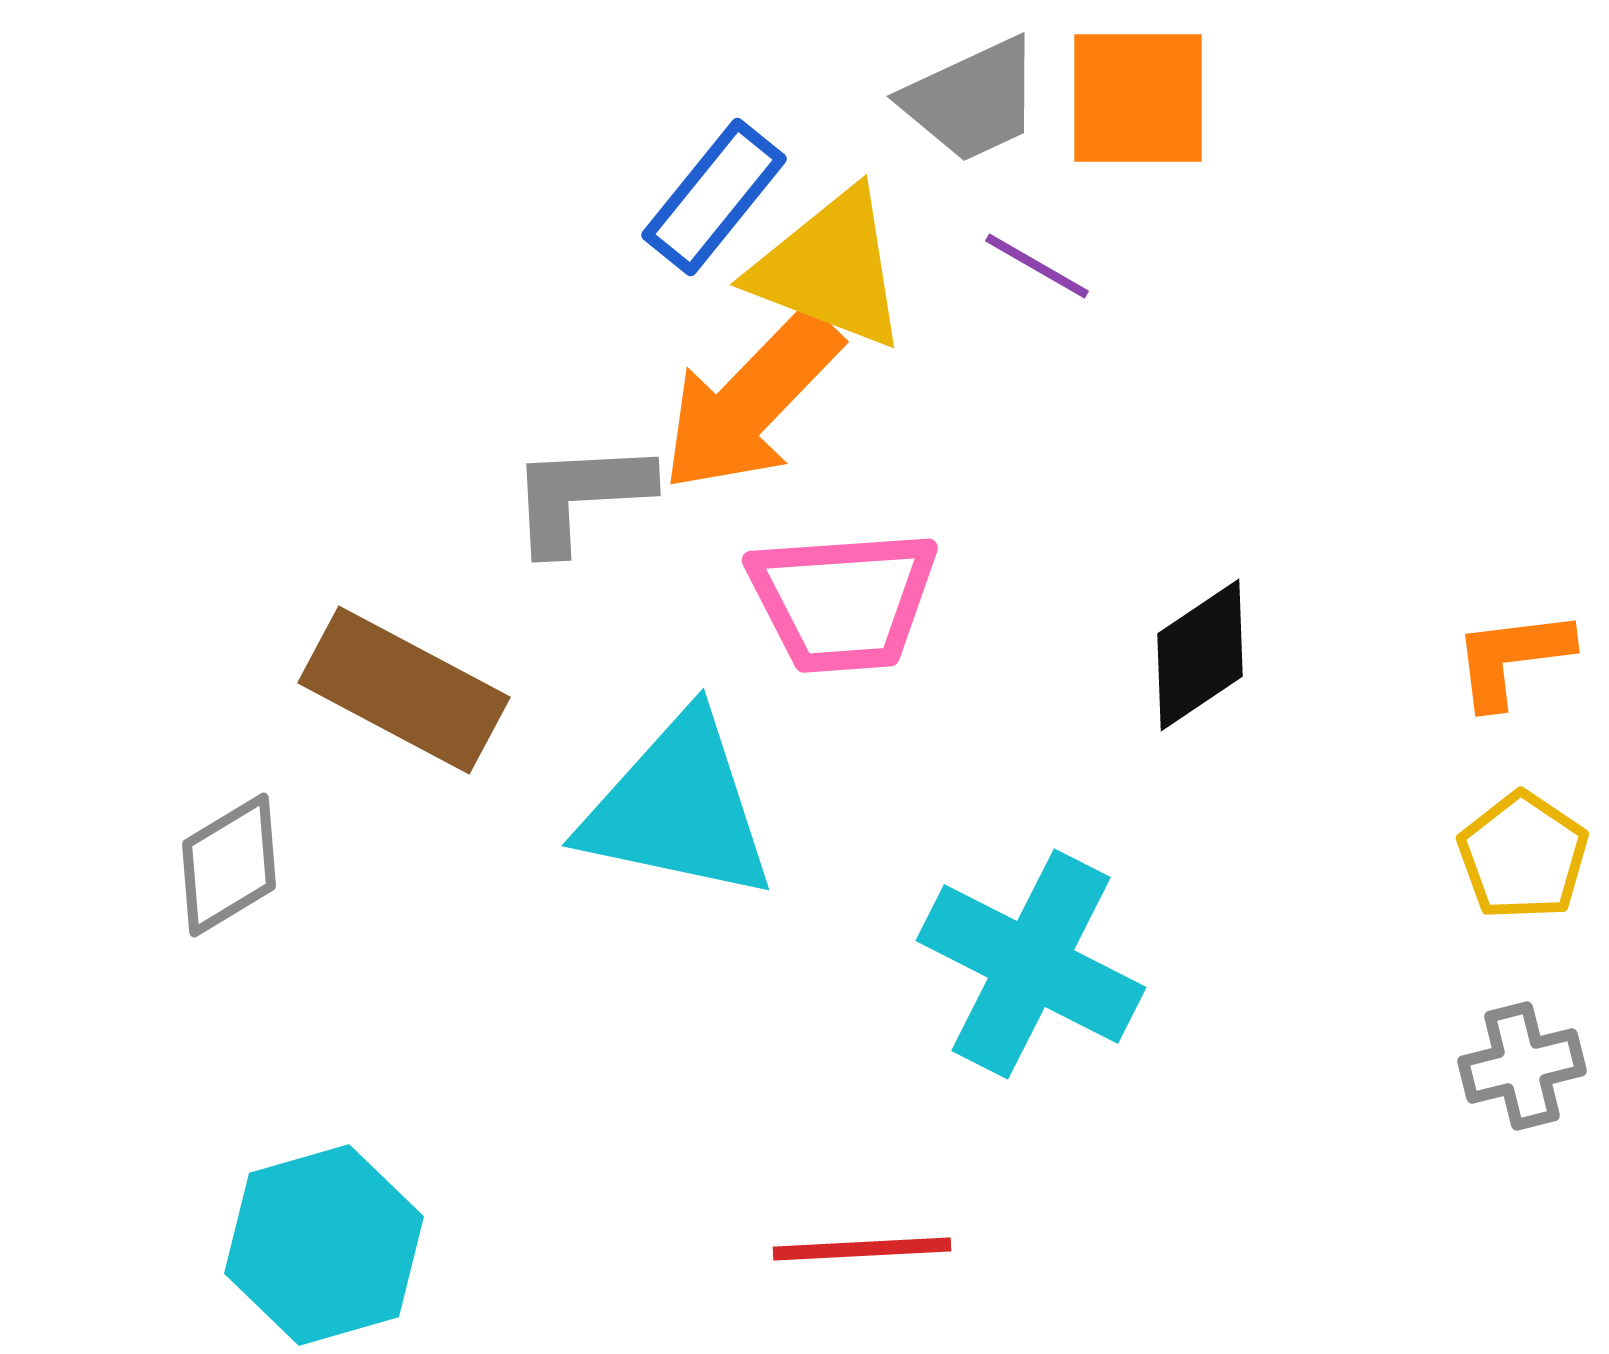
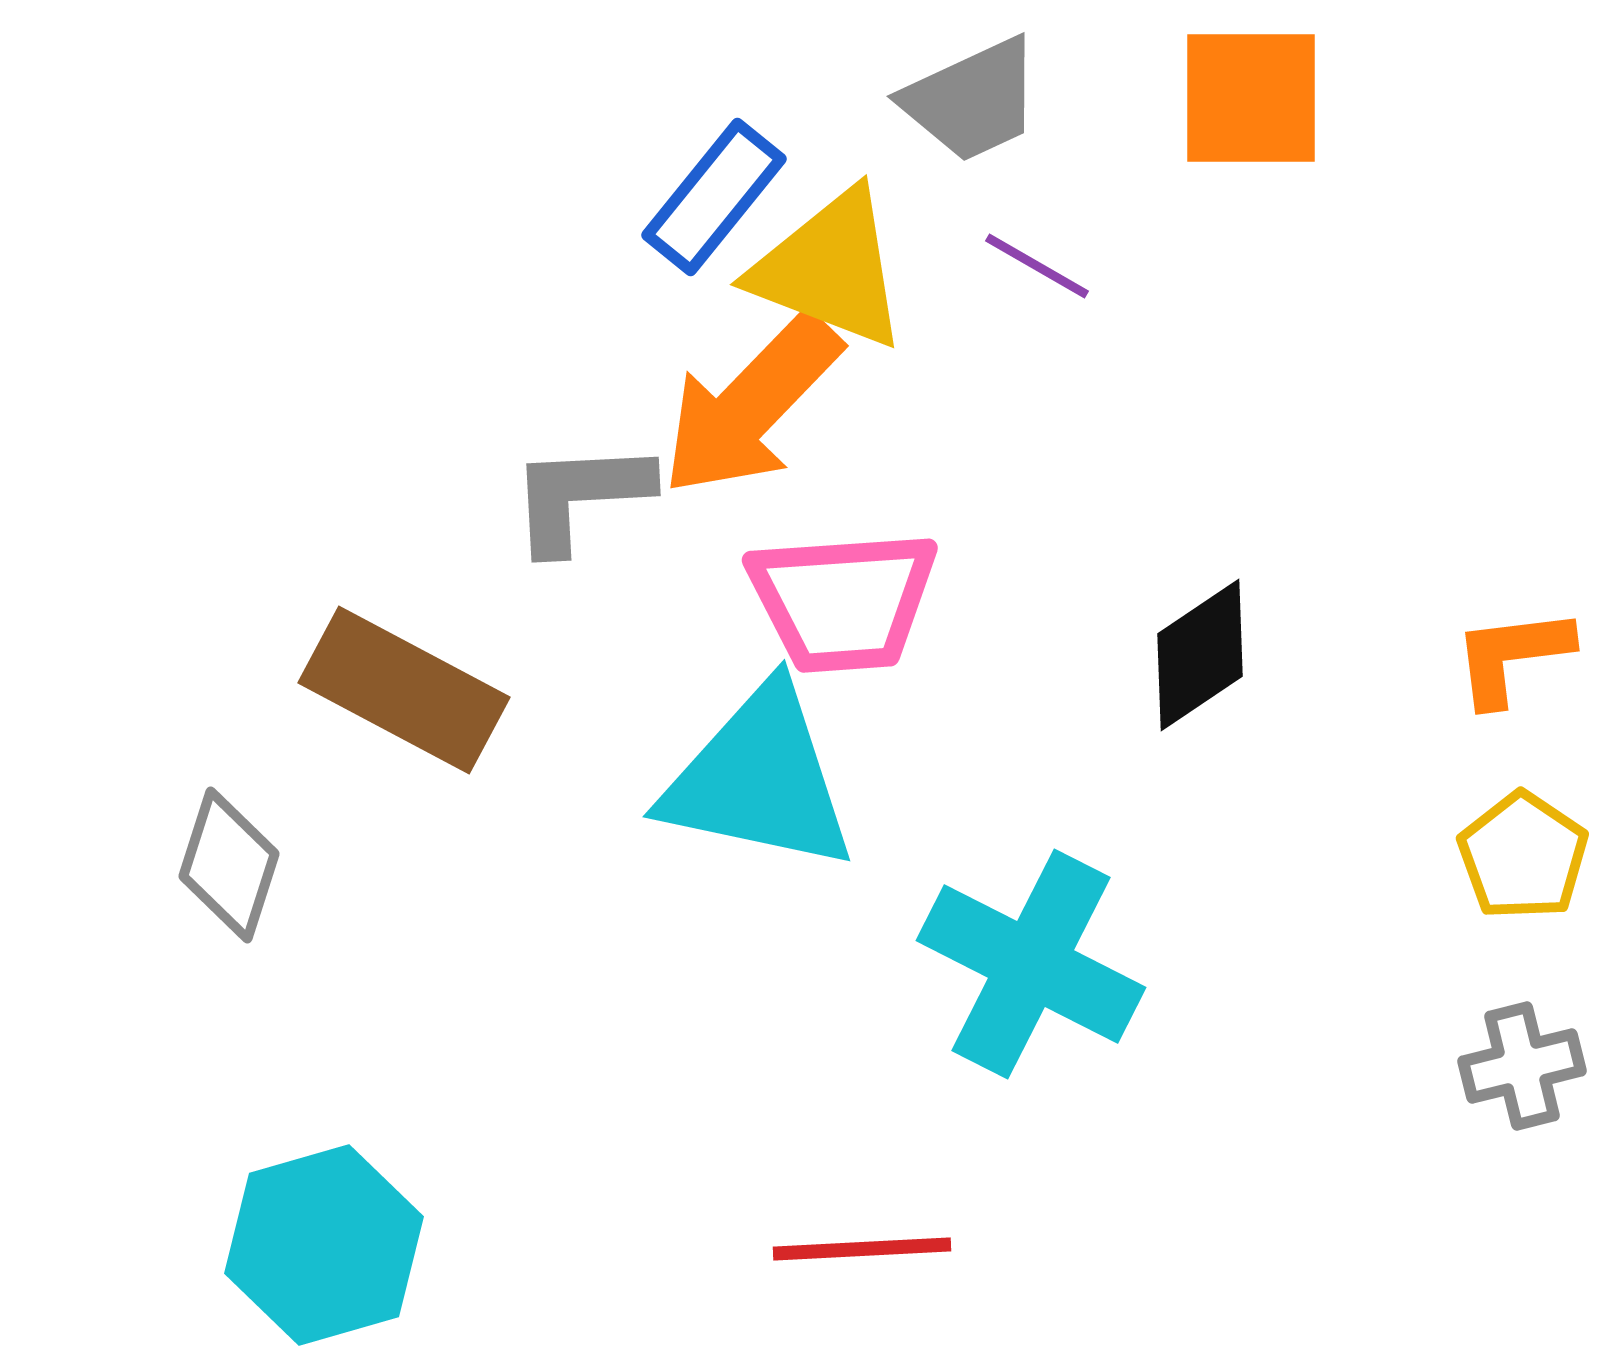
orange square: moved 113 px right
orange arrow: moved 4 px down
orange L-shape: moved 2 px up
cyan triangle: moved 81 px right, 29 px up
gray diamond: rotated 41 degrees counterclockwise
